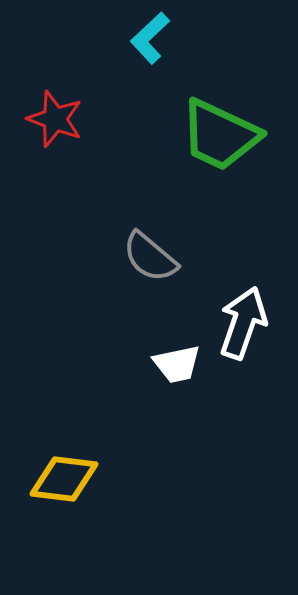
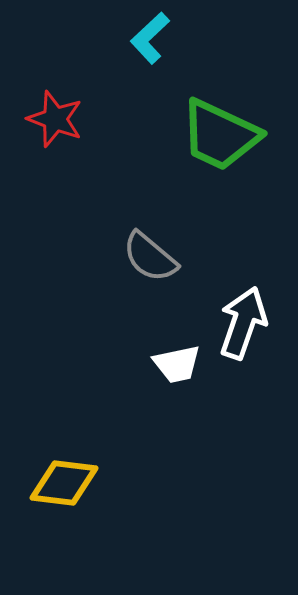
yellow diamond: moved 4 px down
